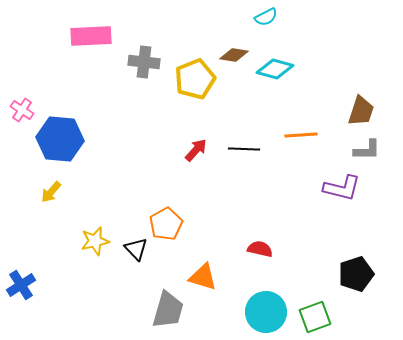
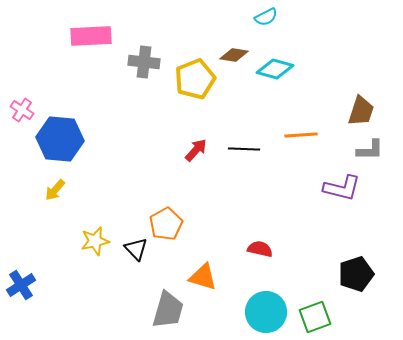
gray L-shape: moved 3 px right
yellow arrow: moved 4 px right, 2 px up
